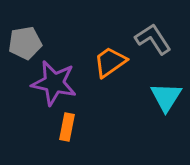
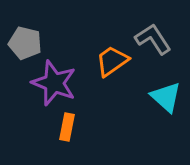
gray pentagon: rotated 24 degrees clockwise
orange trapezoid: moved 2 px right, 1 px up
purple star: rotated 9 degrees clockwise
cyan triangle: rotated 20 degrees counterclockwise
